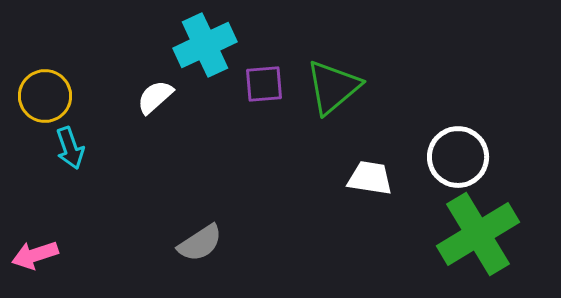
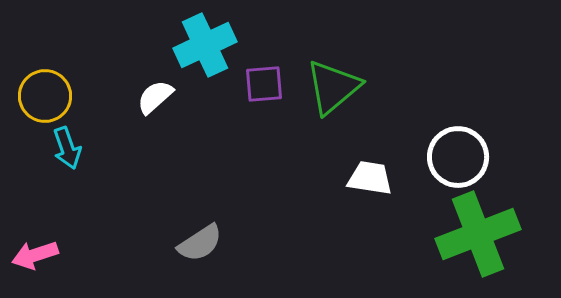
cyan arrow: moved 3 px left
green cross: rotated 10 degrees clockwise
